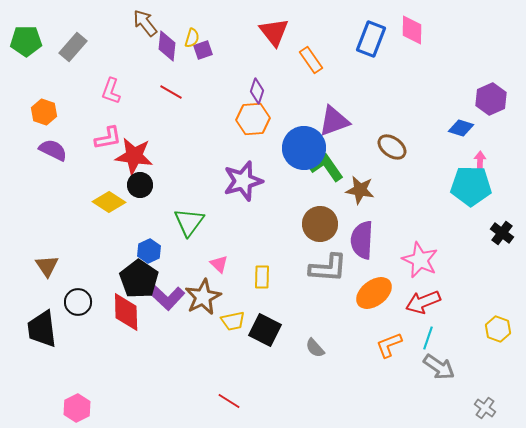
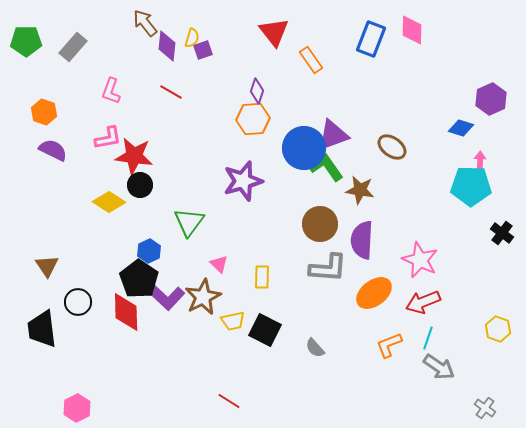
purple triangle at (334, 121): moved 1 px left, 14 px down
